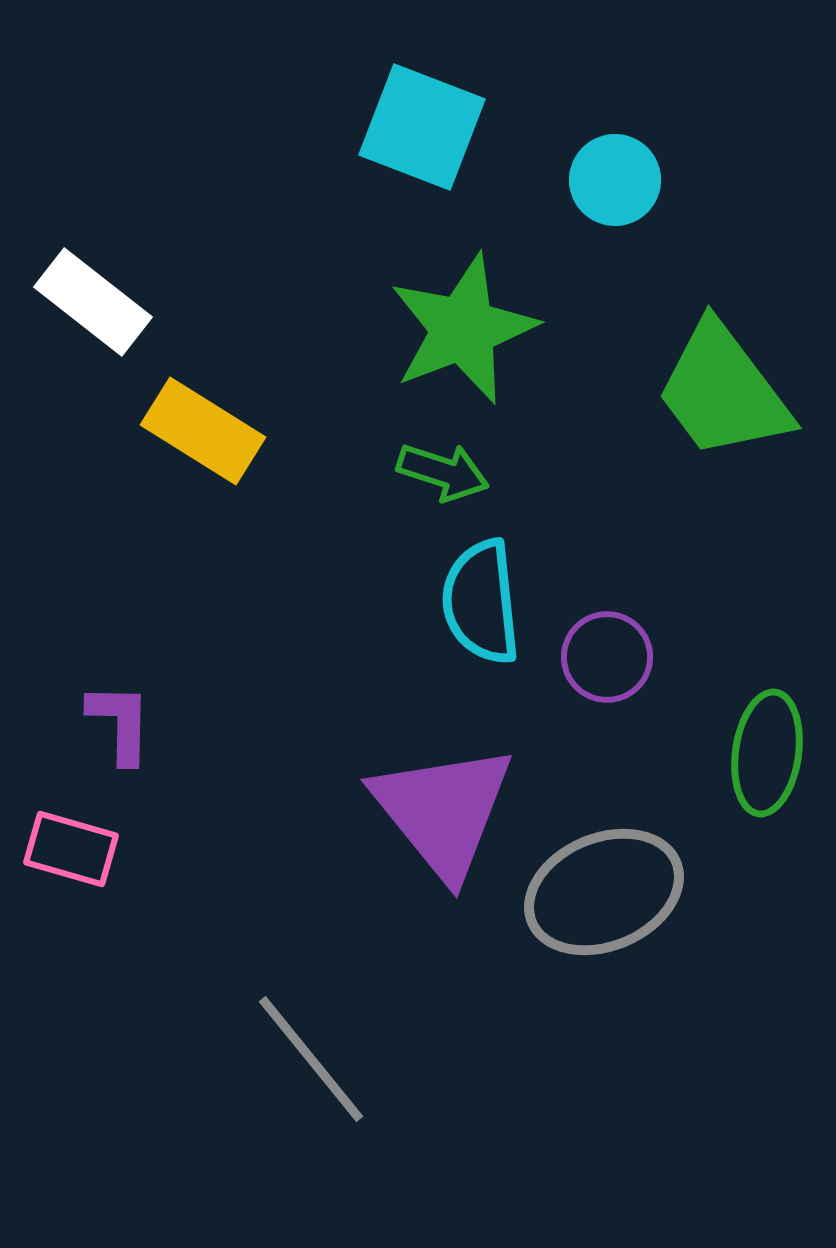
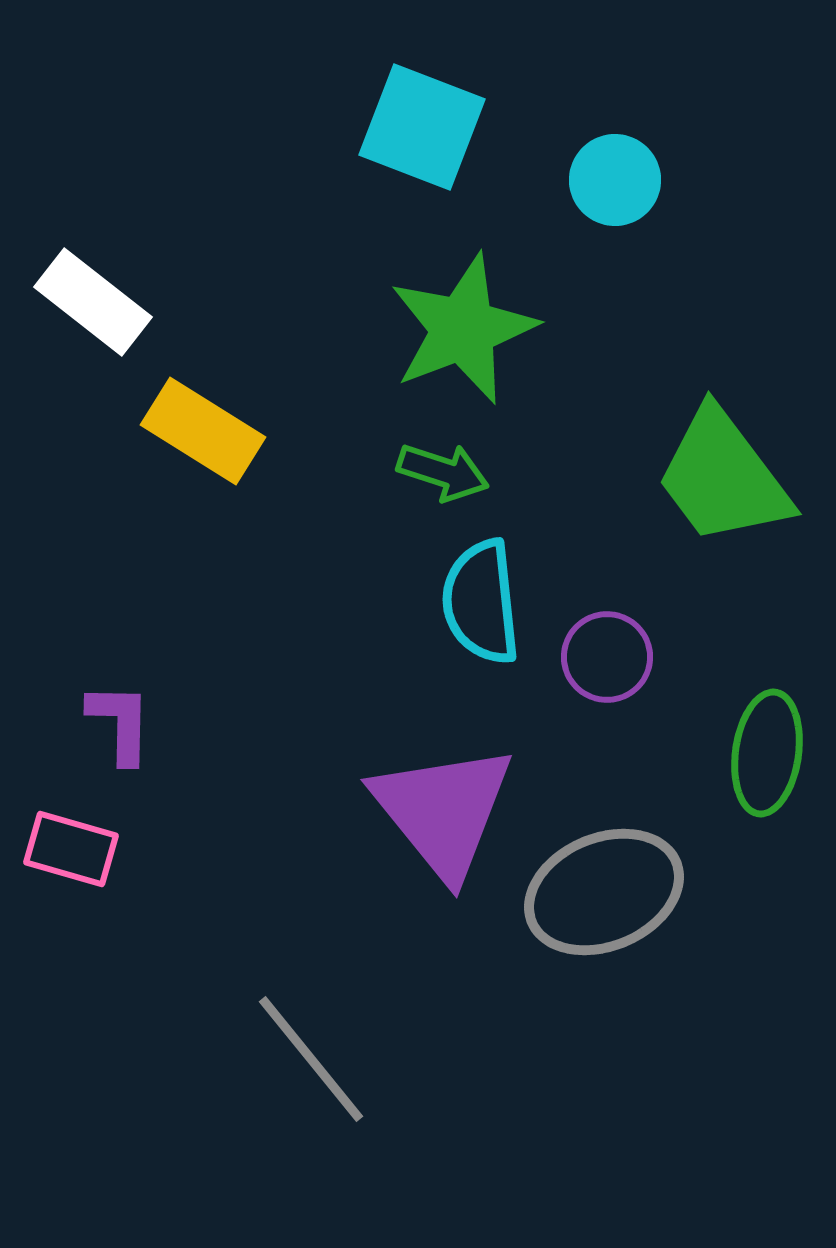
green trapezoid: moved 86 px down
